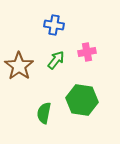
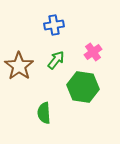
blue cross: rotated 18 degrees counterclockwise
pink cross: moved 6 px right; rotated 24 degrees counterclockwise
green hexagon: moved 1 px right, 13 px up
green semicircle: rotated 15 degrees counterclockwise
